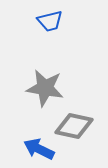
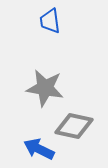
blue trapezoid: rotated 96 degrees clockwise
